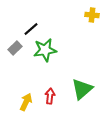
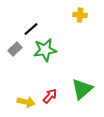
yellow cross: moved 12 px left
gray rectangle: moved 1 px down
red arrow: rotated 35 degrees clockwise
yellow arrow: rotated 78 degrees clockwise
